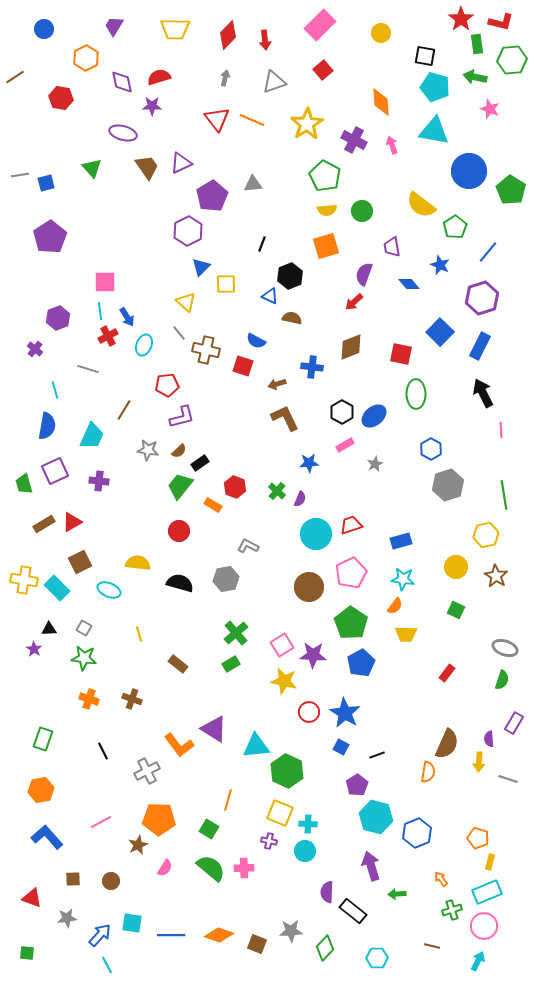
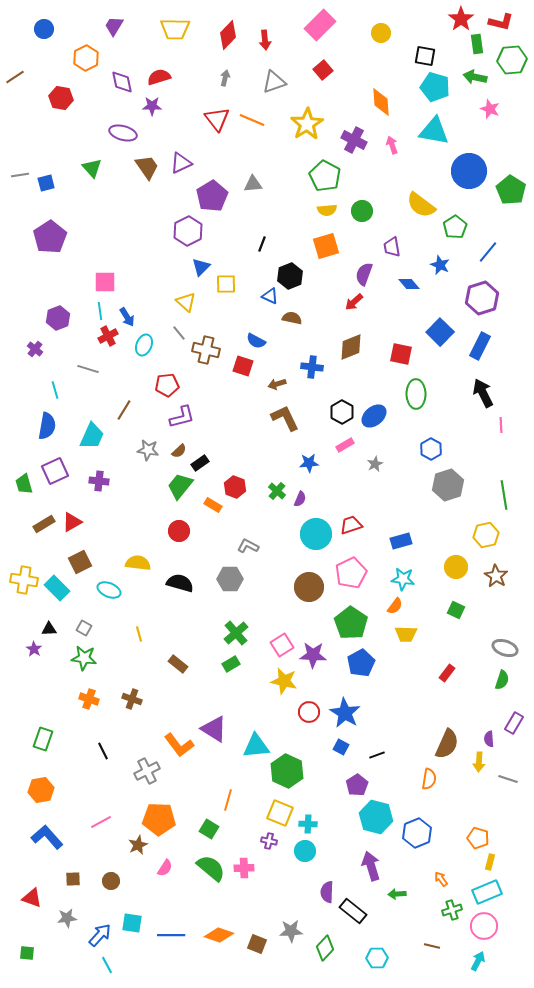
pink line at (501, 430): moved 5 px up
gray hexagon at (226, 579): moved 4 px right; rotated 10 degrees clockwise
orange semicircle at (428, 772): moved 1 px right, 7 px down
